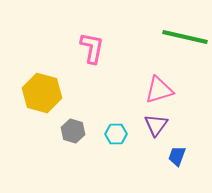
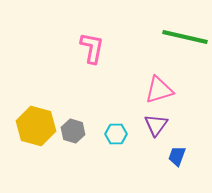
yellow hexagon: moved 6 px left, 33 px down
